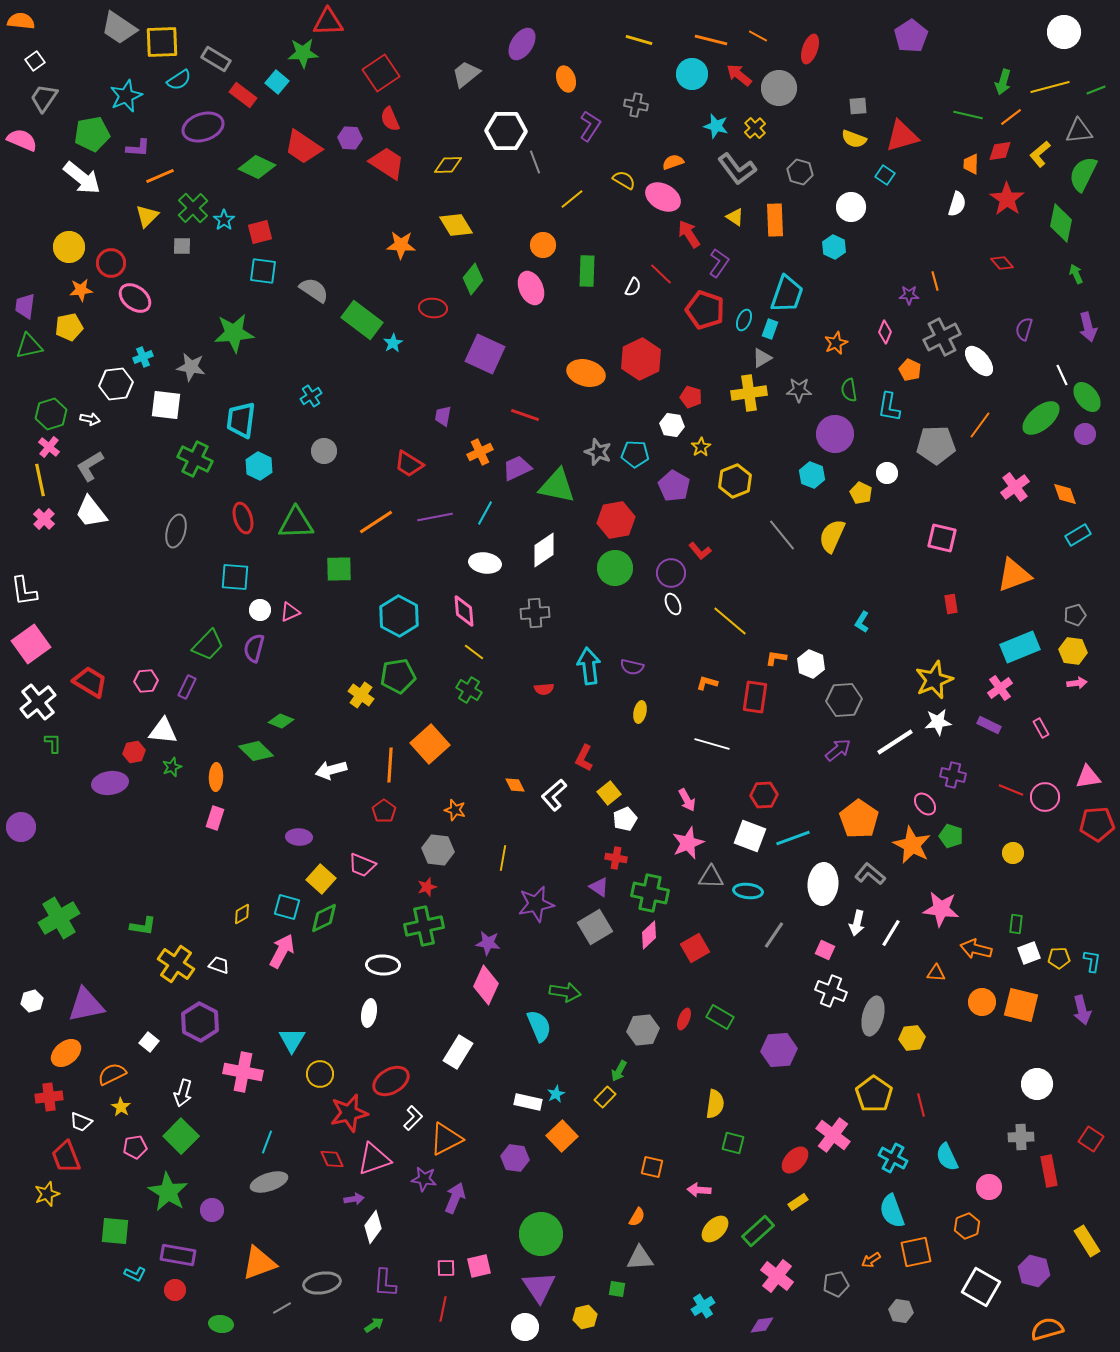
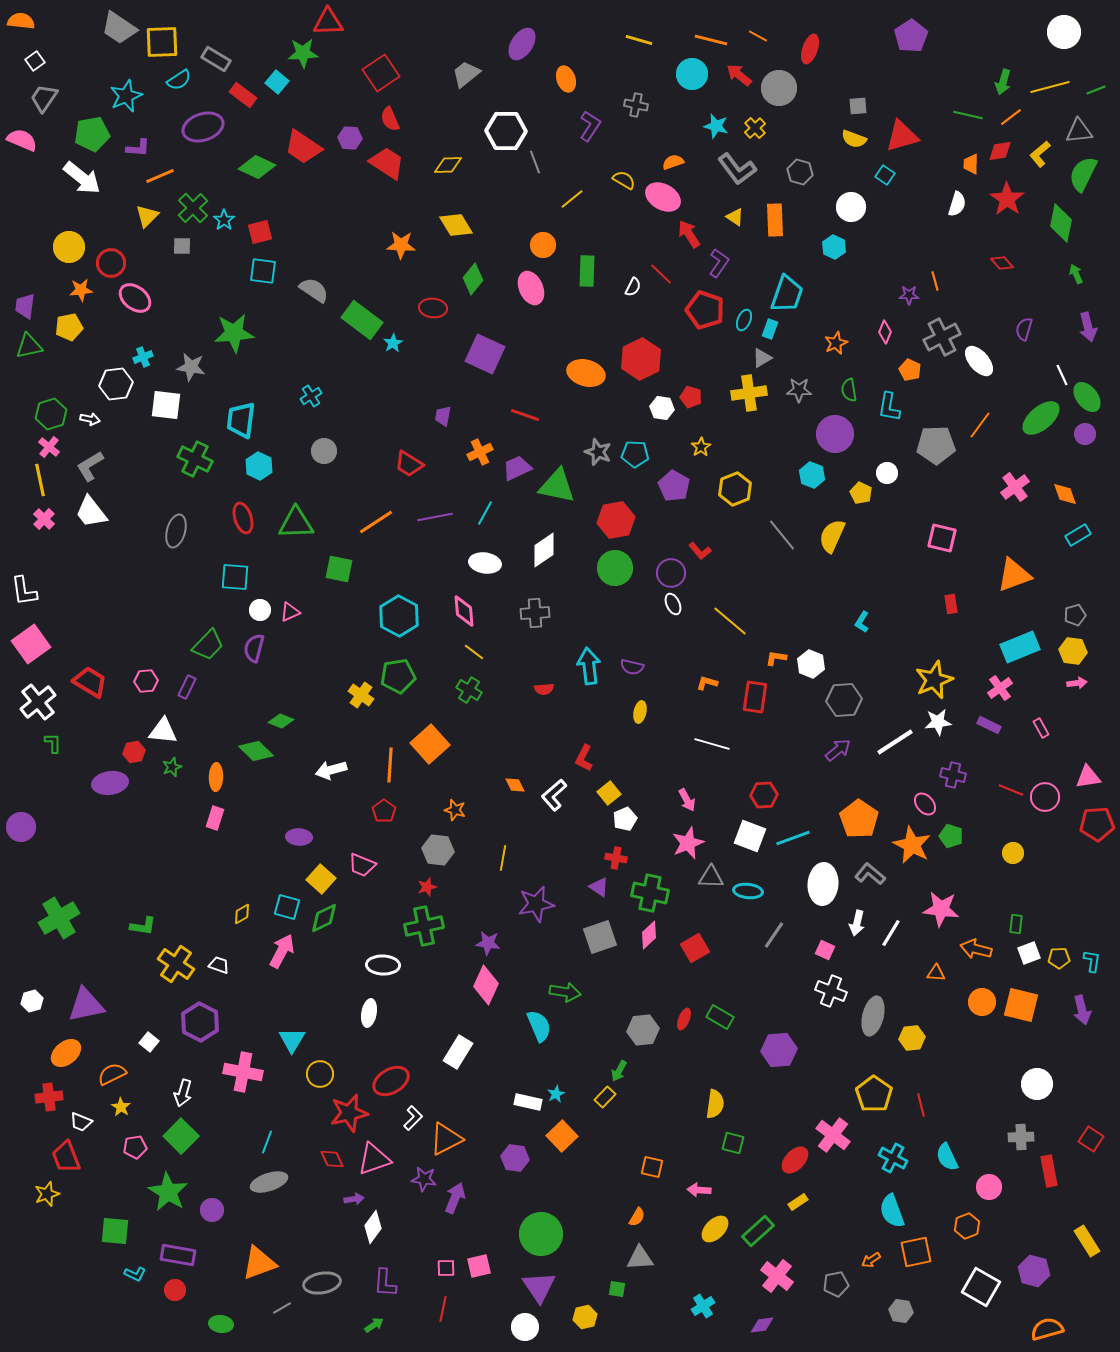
white hexagon at (672, 425): moved 10 px left, 17 px up
yellow hexagon at (735, 481): moved 8 px down
green square at (339, 569): rotated 12 degrees clockwise
gray square at (595, 927): moved 5 px right, 10 px down; rotated 12 degrees clockwise
